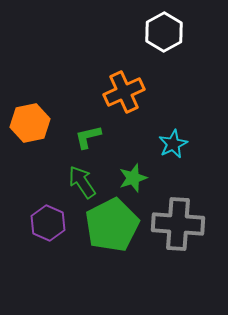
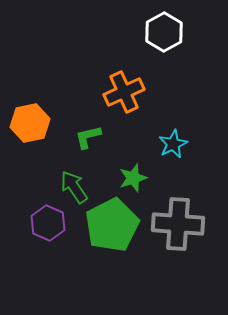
green arrow: moved 8 px left, 5 px down
